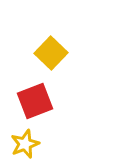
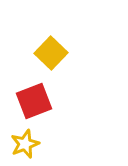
red square: moved 1 px left
